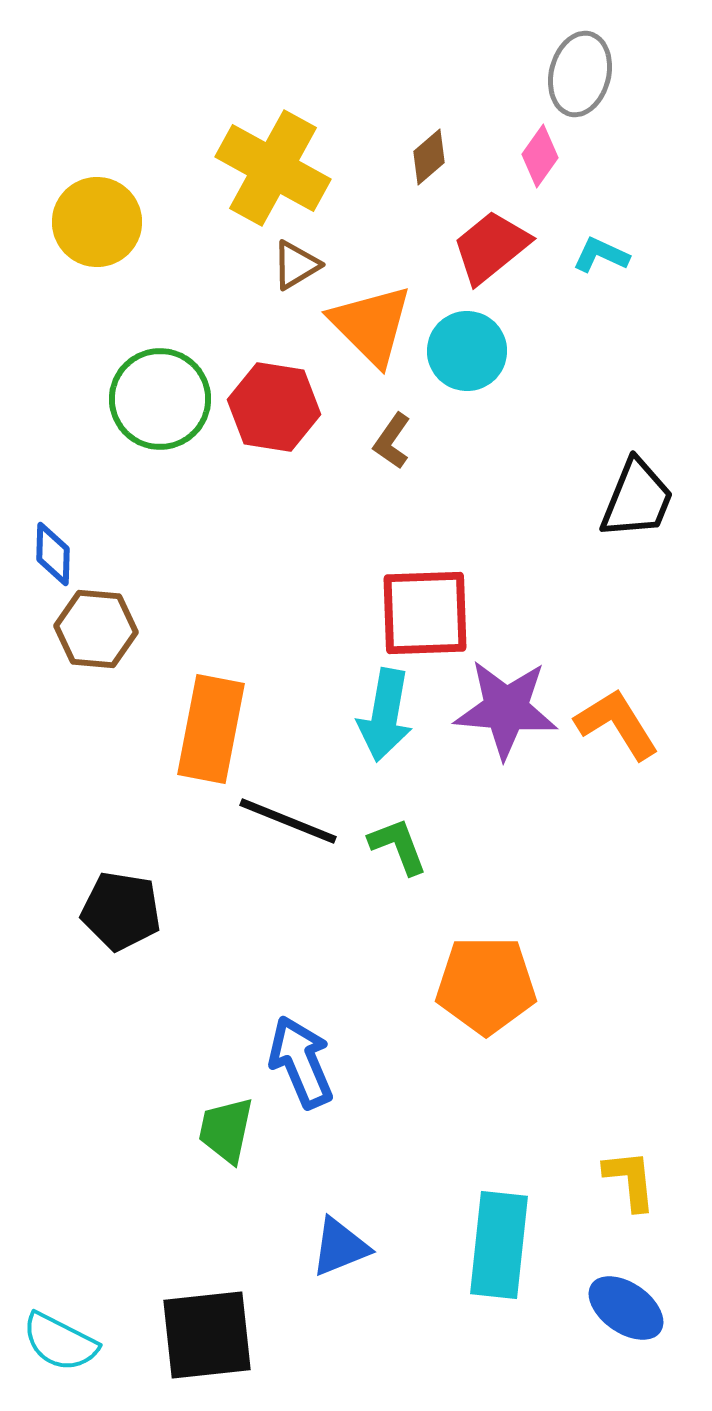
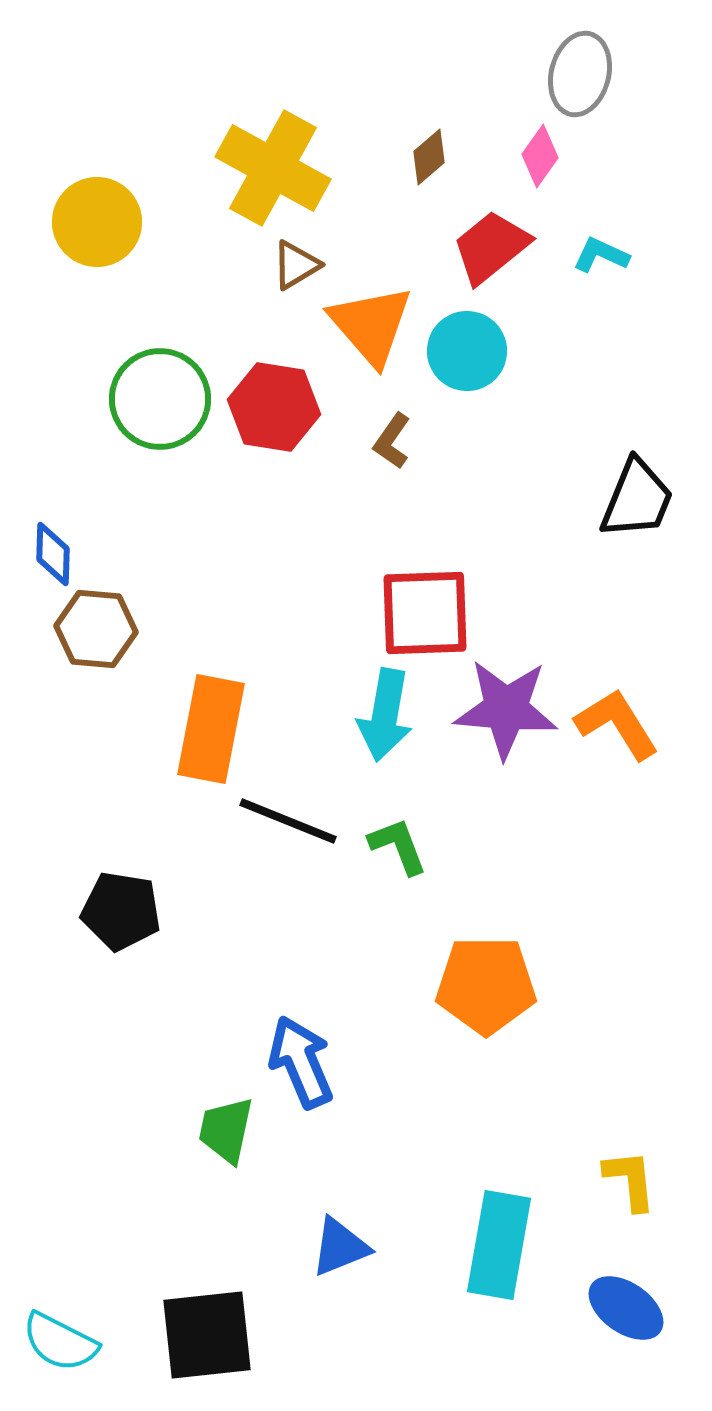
orange triangle: rotated 4 degrees clockwise
cyan rectangle: rotated 4 degrees clockwise
